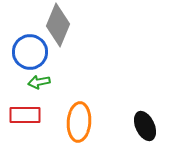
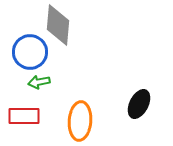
gray diamond: rotated 18 degrees counterclockwise
red rectangle: moved 1 px left, 1 px down
orange ellipse: moved 1 px right, 1 px up
black ellipse: moved 6 px left, 22 px up; rotated 52 degrees clockwise
